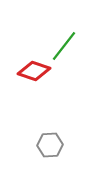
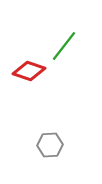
red diamond: moved 5 px left
